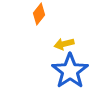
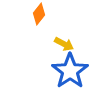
yellow arrow: rotated 138 degrees counterclockwise
